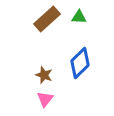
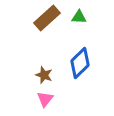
brown rectangle: moved 1 px up
